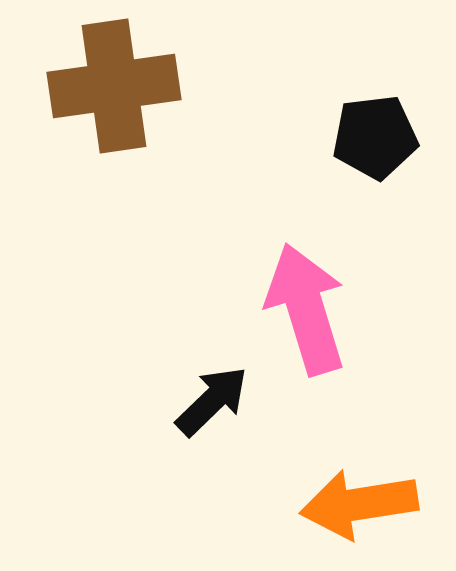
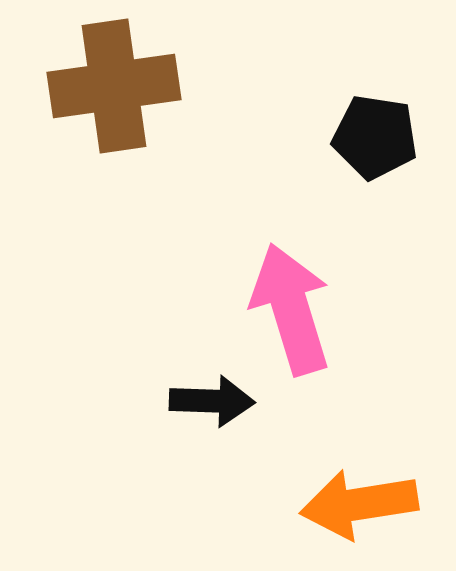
black pentagon: rotated 16 degrees clockwise
pink arrow: moved 15 px left
black arrow: rotated 46 degrees clockwise
